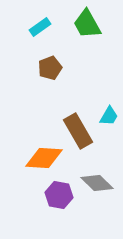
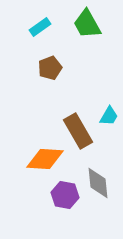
orange diamond: moved 1 px right, 1 px down
gray diamond: moved 1 px right; rotated 40 degrees clockwise
purple hexagon: moved 6 px right
